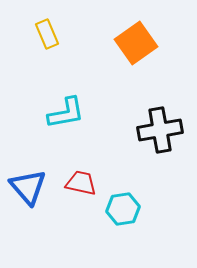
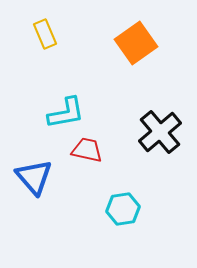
yellow rectangle: moved 2 px left
black cross: moved 2 px down; rotated 30 degrees counterclockwise
red trapezoid: moved 6 px right, 33 px up
blue triangle: moved 6 px right, 10 px up
